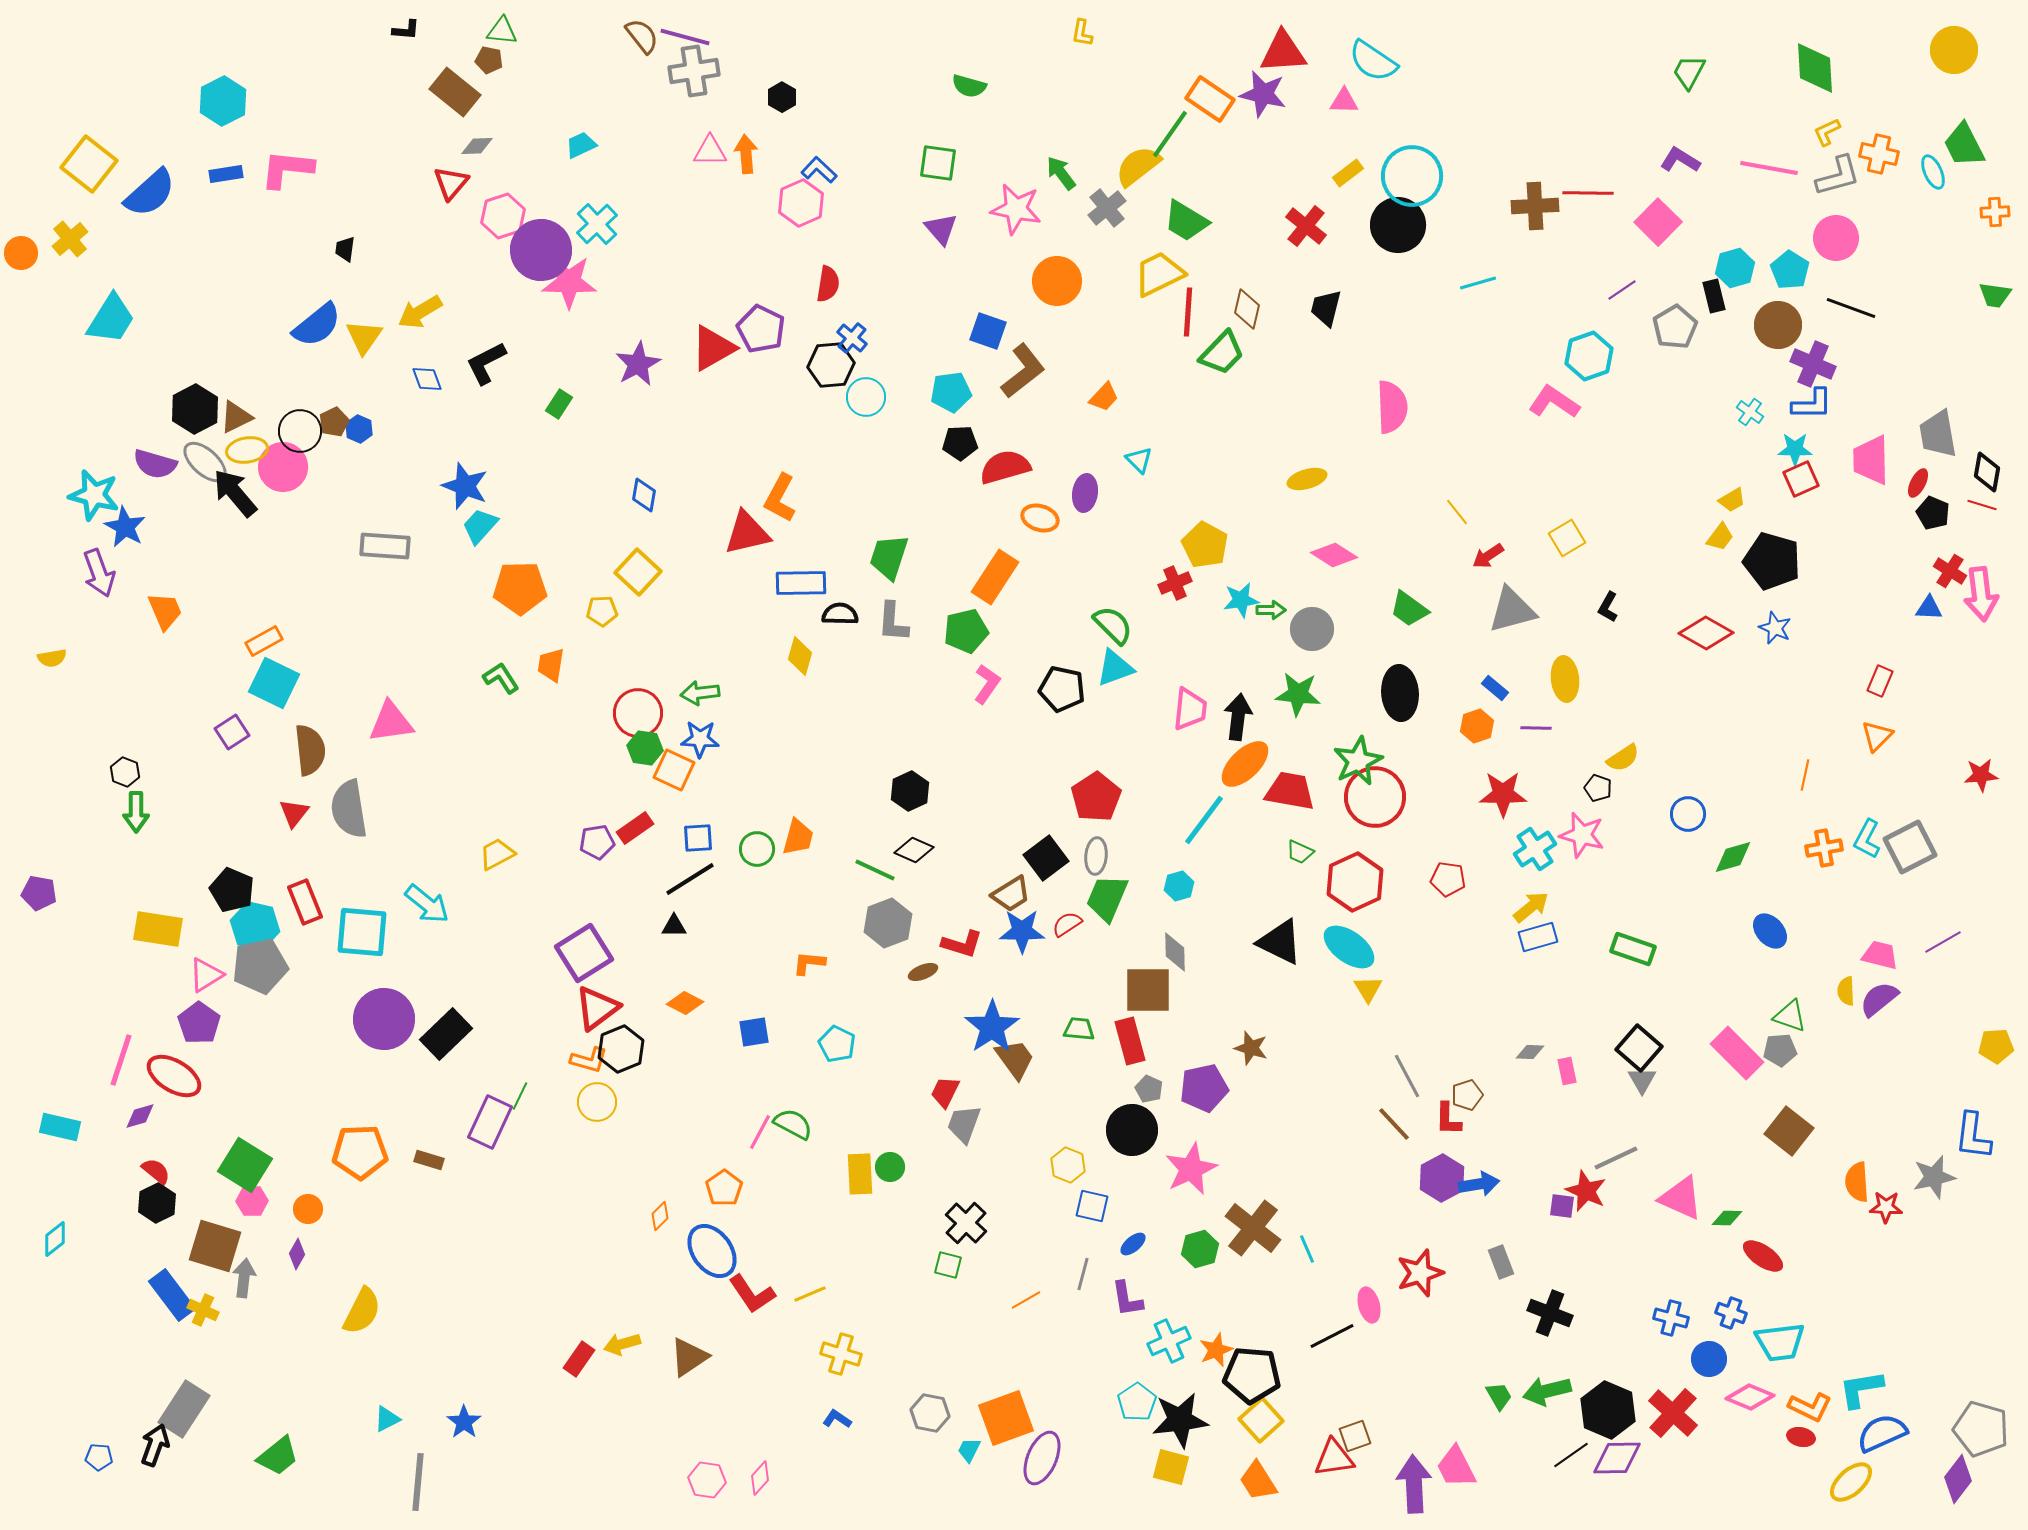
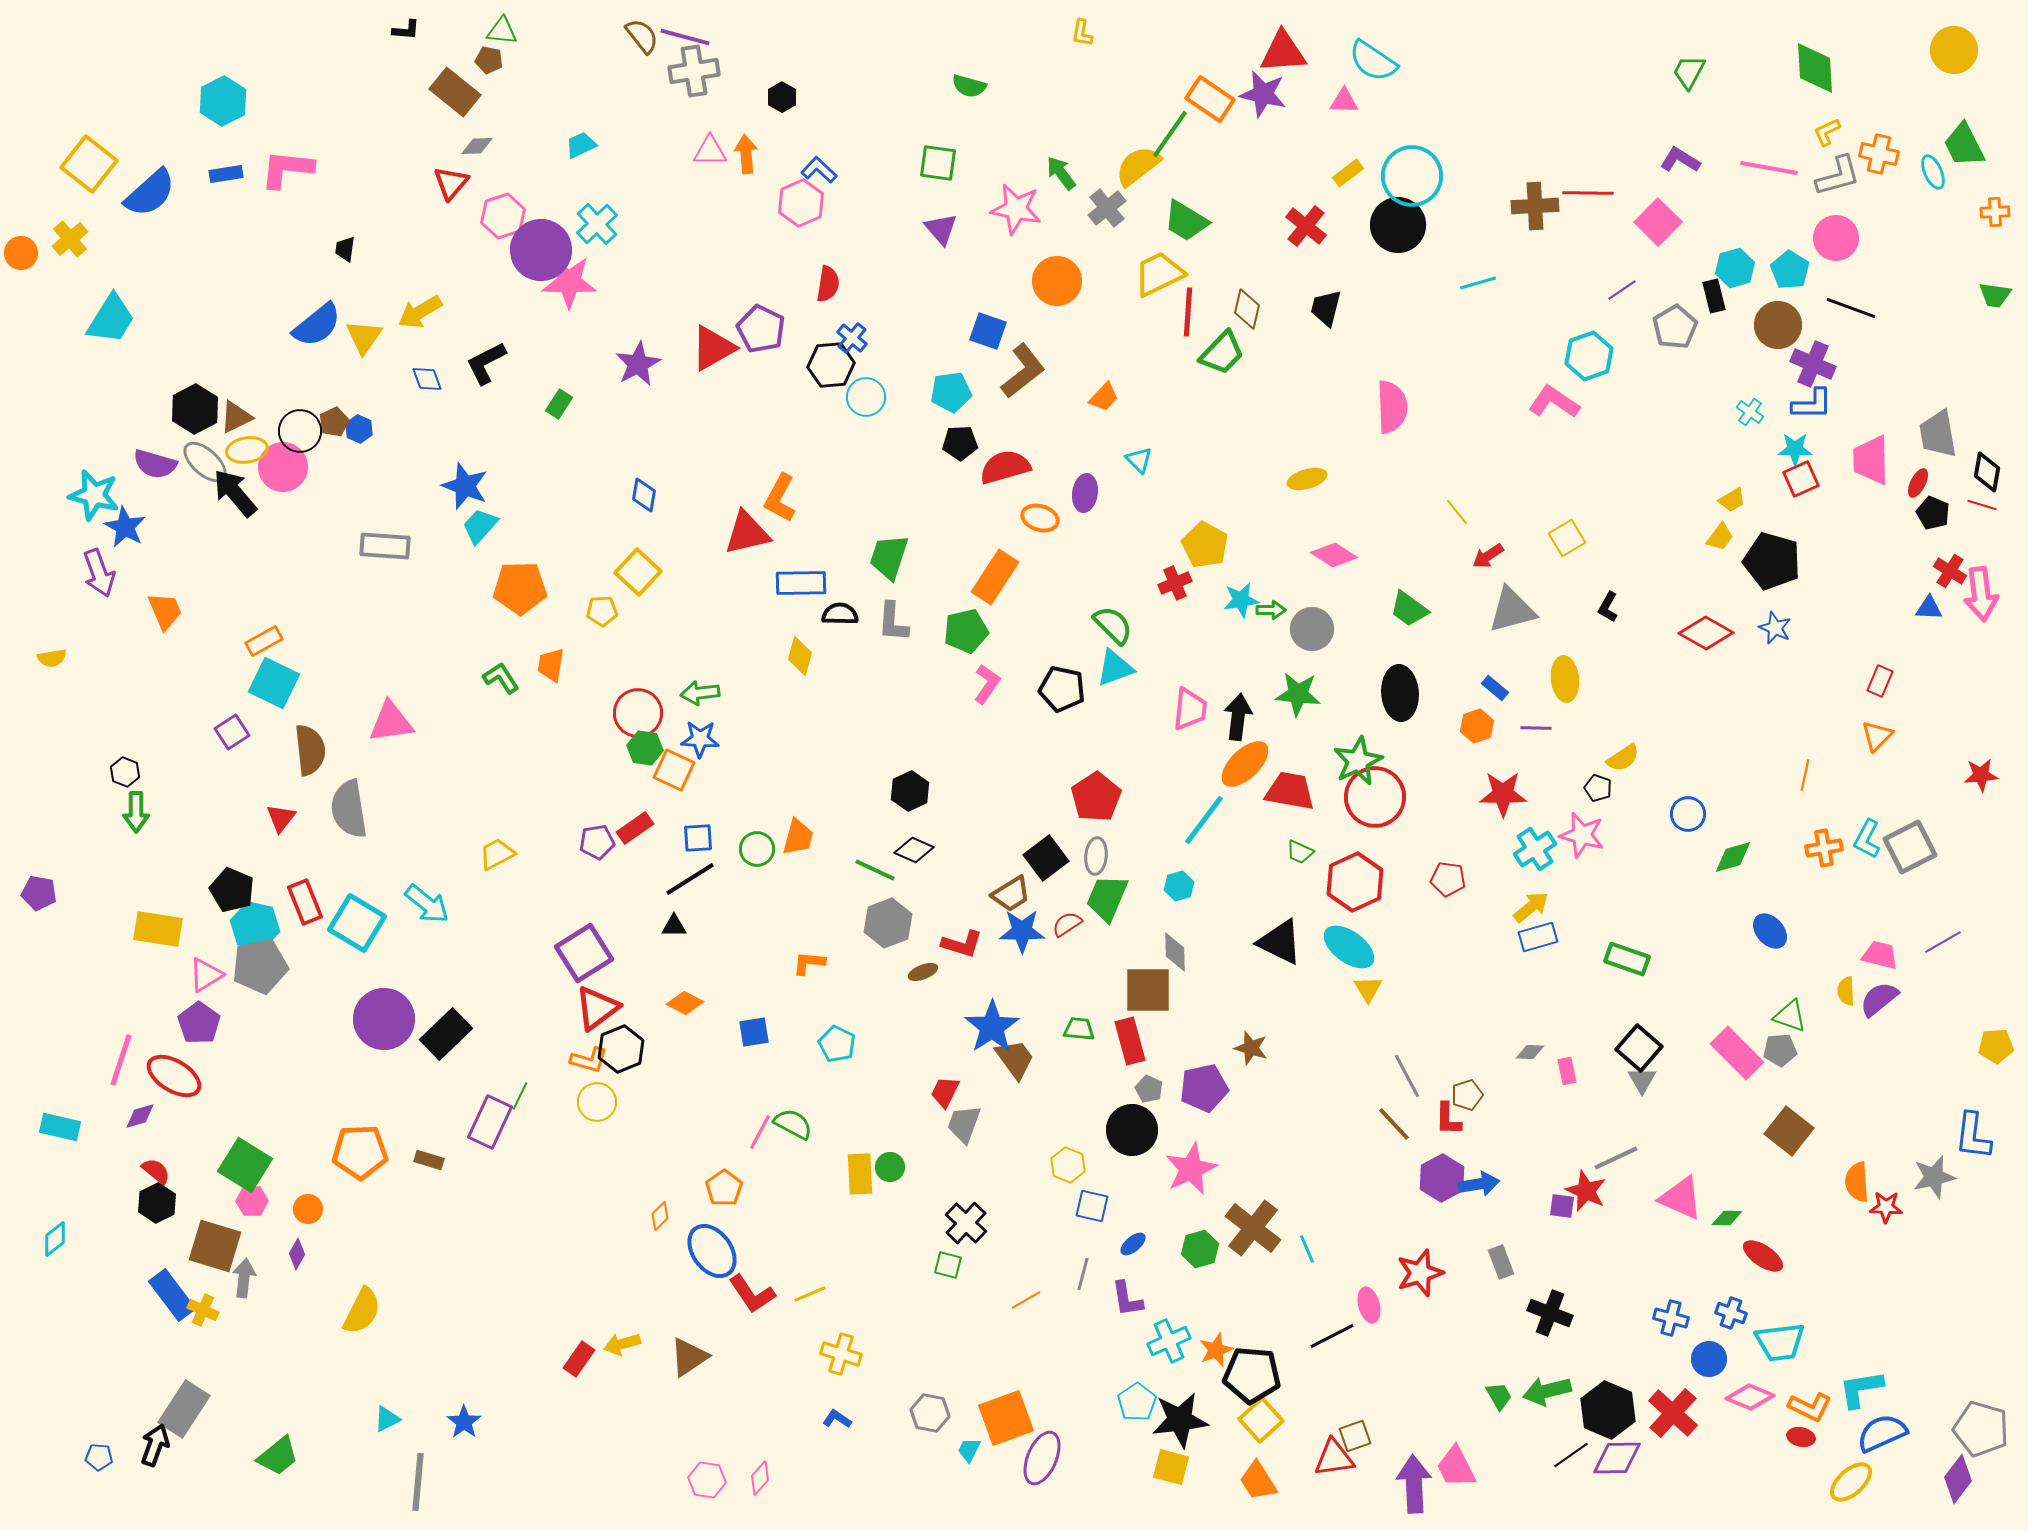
red triangle at (294, 813): moved 13 px left, 5 px down
cyan square at (362, 932): moved 5 px left, 9 px up; rotated 26 degrees clockwise
green rectangle at (1633, 949): moved 6 px left, 10 px down
